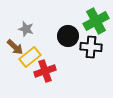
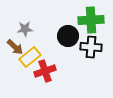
green cross: moved 5 px left, 1 px up; rotated 25 degrees clockwise
gray star: moved 1 px left; rotated 21 degrees counterclockwise
